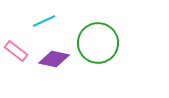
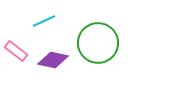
purple diamond: moved 1 px left, 1 px down
